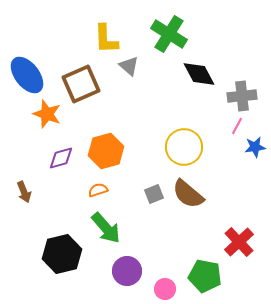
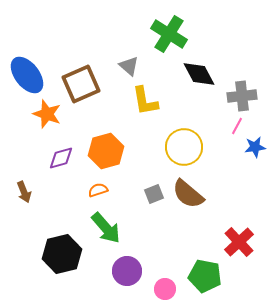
yellow L-shape: moved 39 px right, 62 px down; rotated 8 degrees counterclockwise
